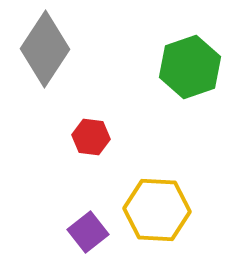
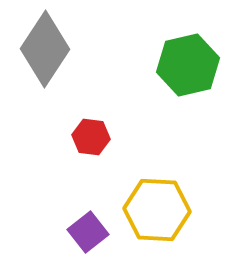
green hexagon: moved 2 px left, 2 px up; rotated 6 degrees clockwise
